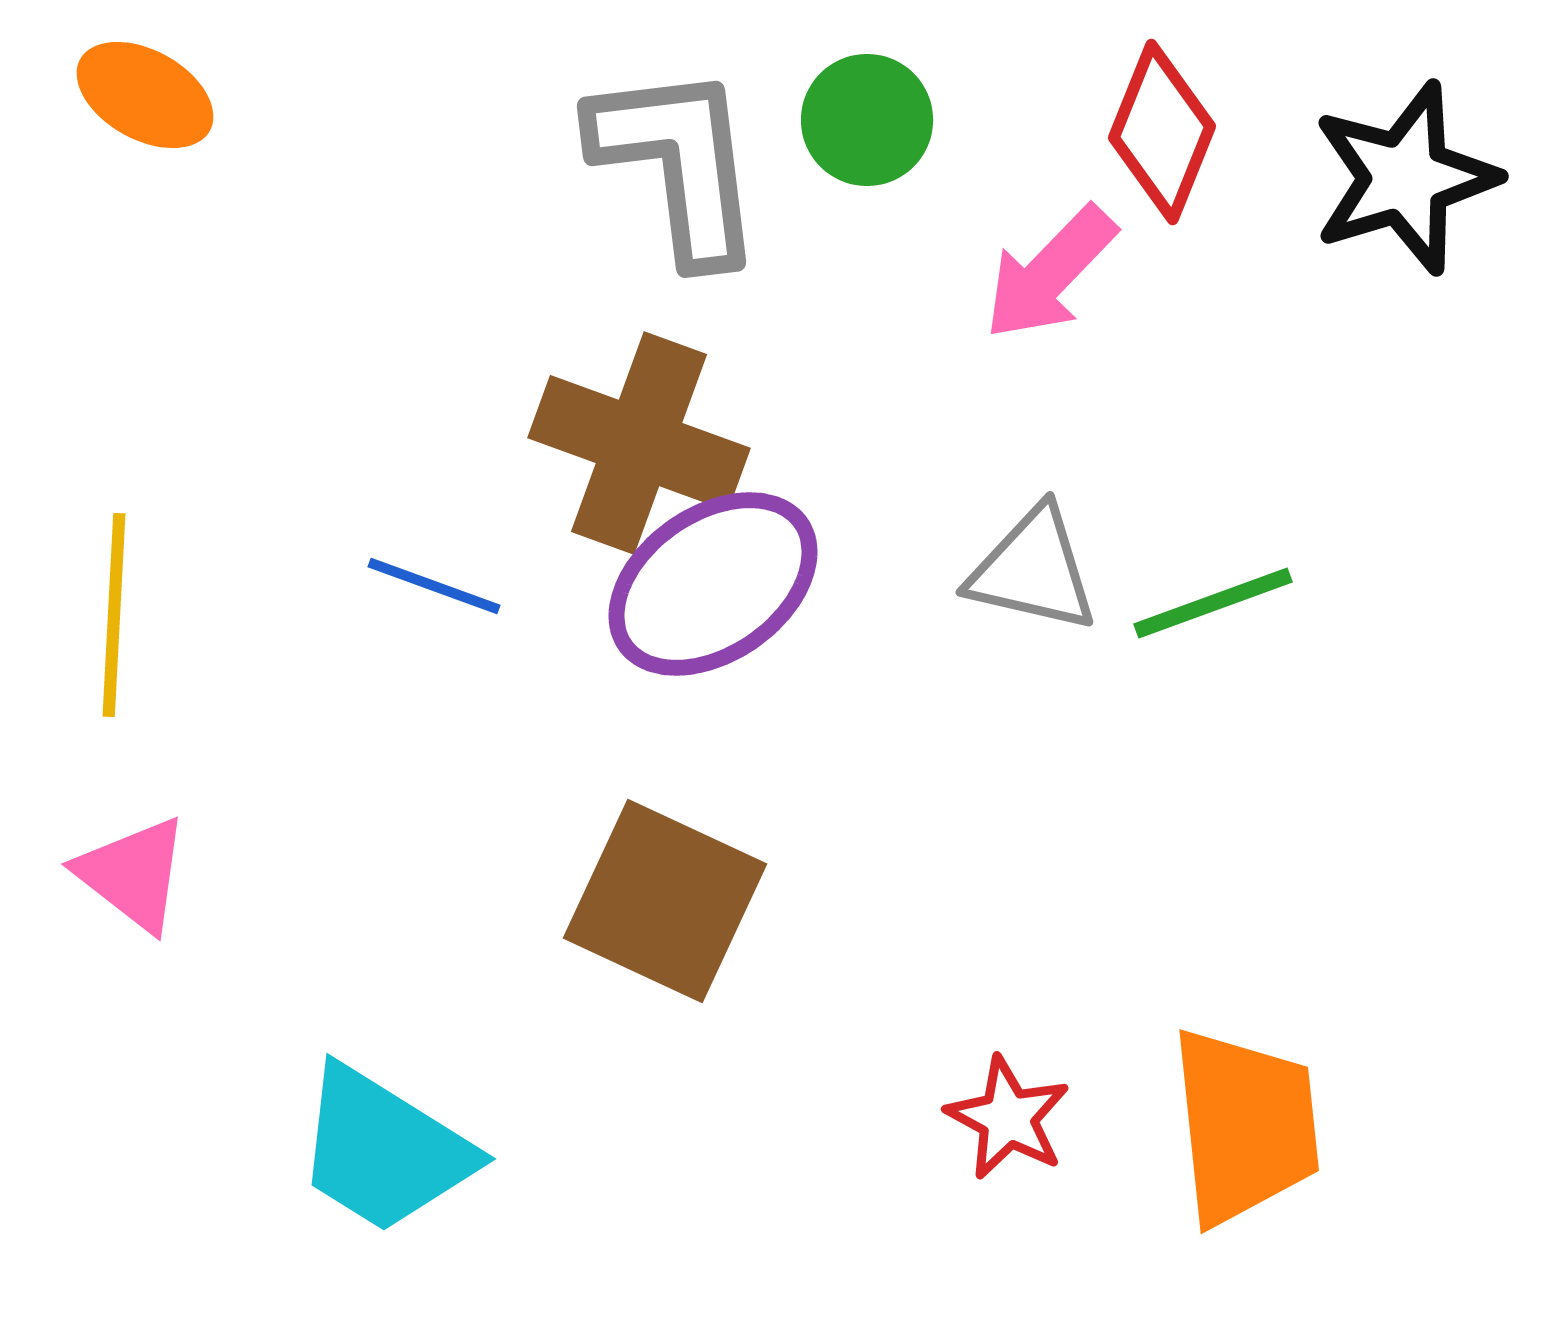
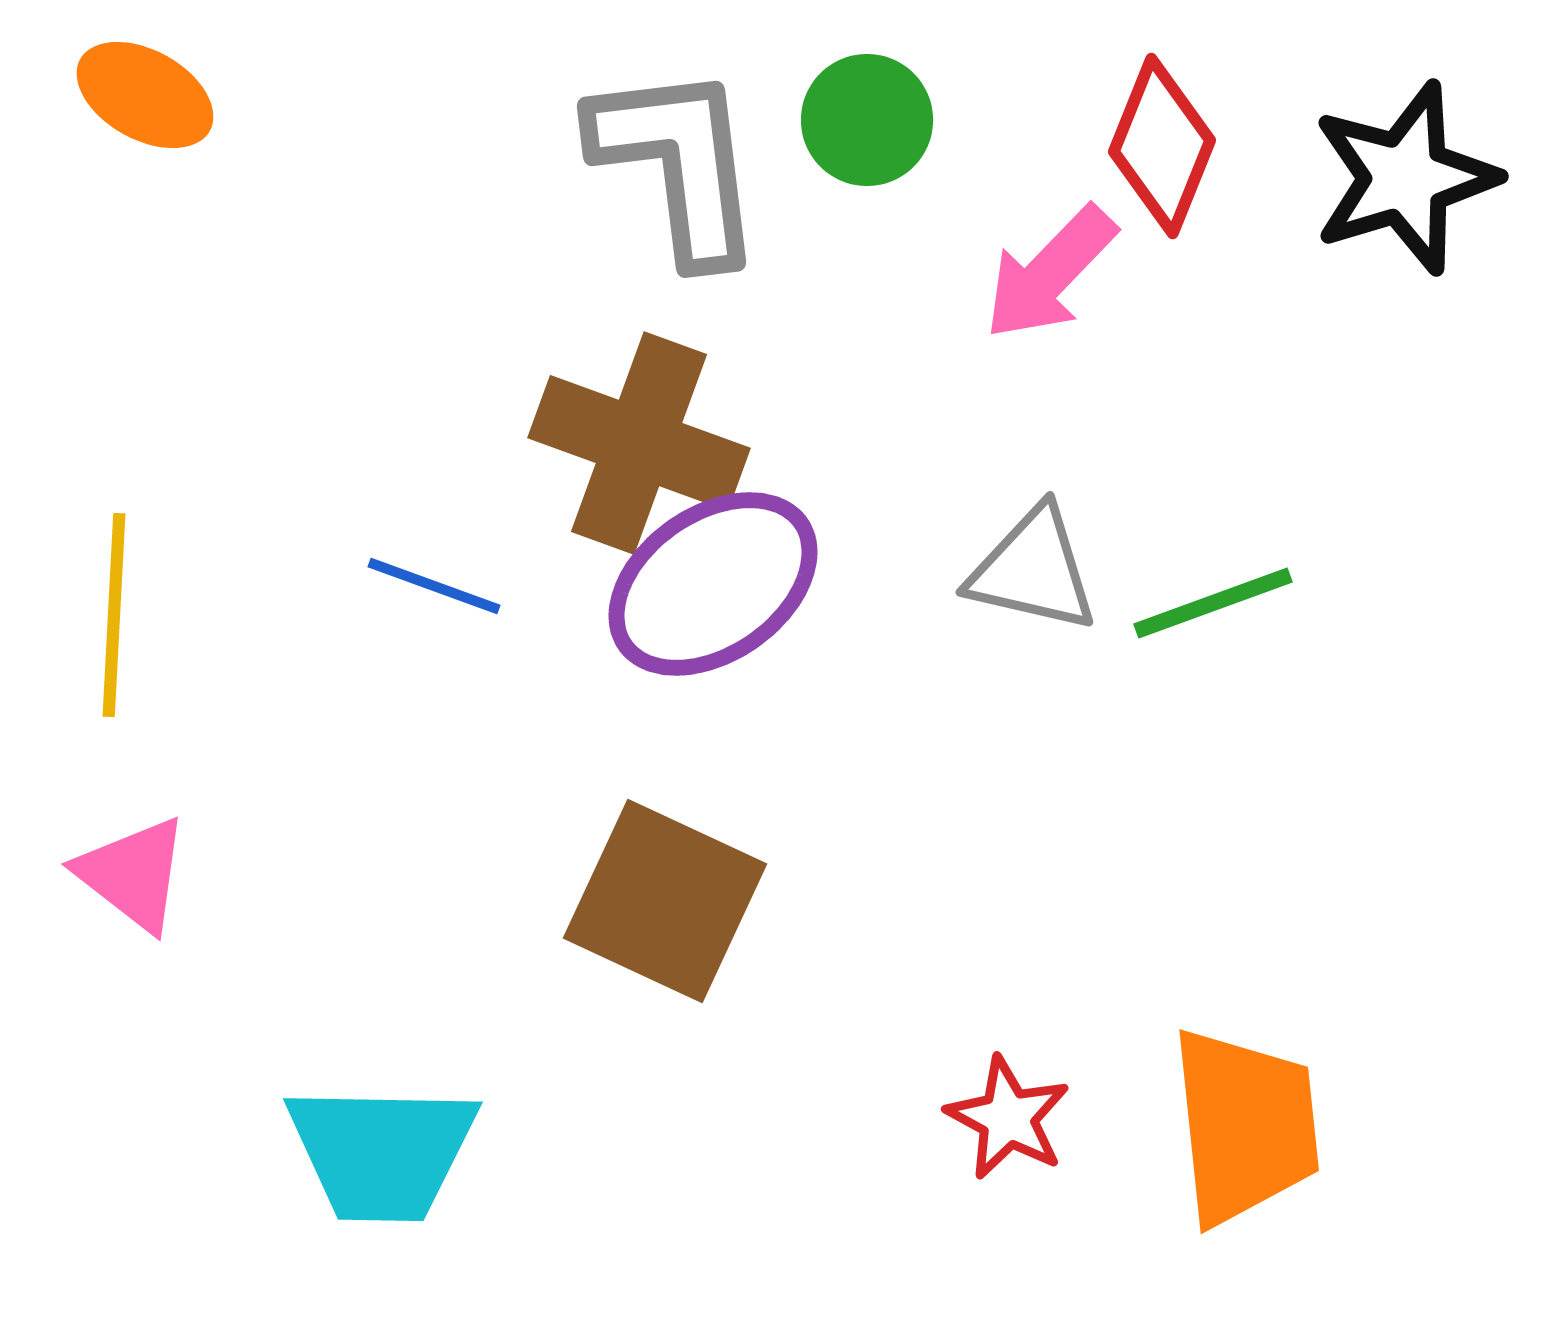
red diamond: moved 14 px down
cyan trapezoid: moved 2 px left, 2 px down; rotated 31 degrees counterclockwise
